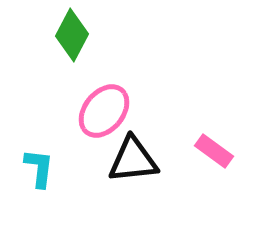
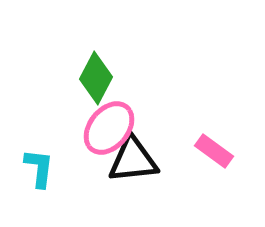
green diamond: moved 24 px right, 43 px down
pink ellipse: moved 5 px right, 17 px down
